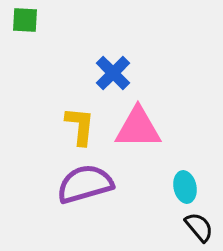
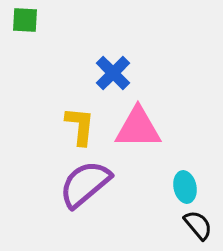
purple semicircle: rotated 24 degrees counterclockwise
black semicircle: moved 1 px left, 2 px up
